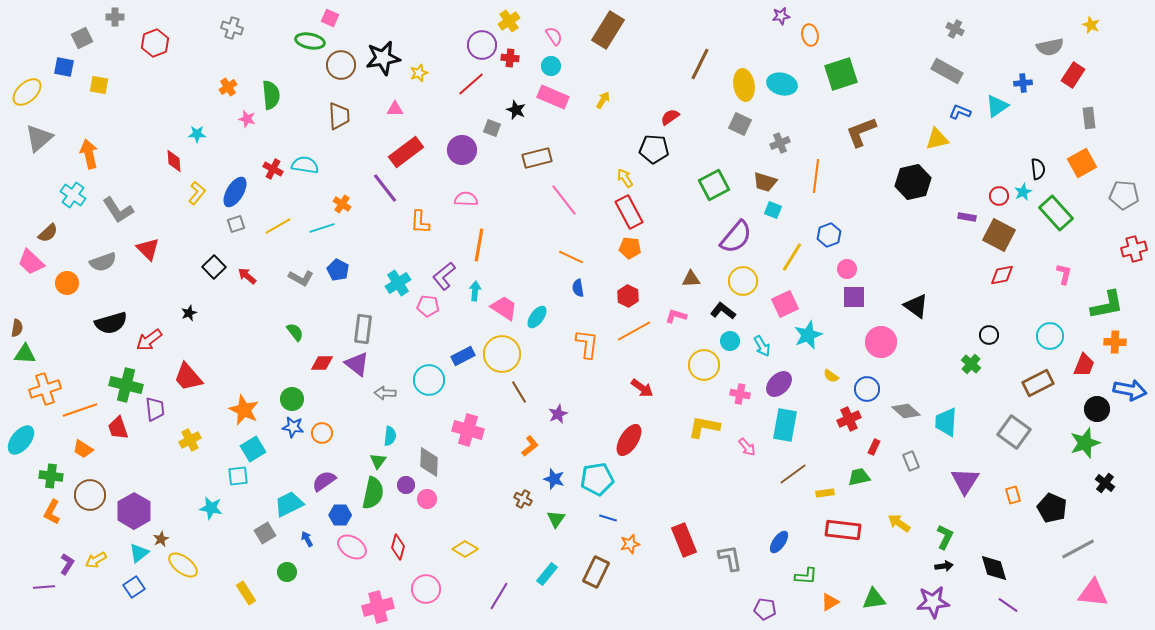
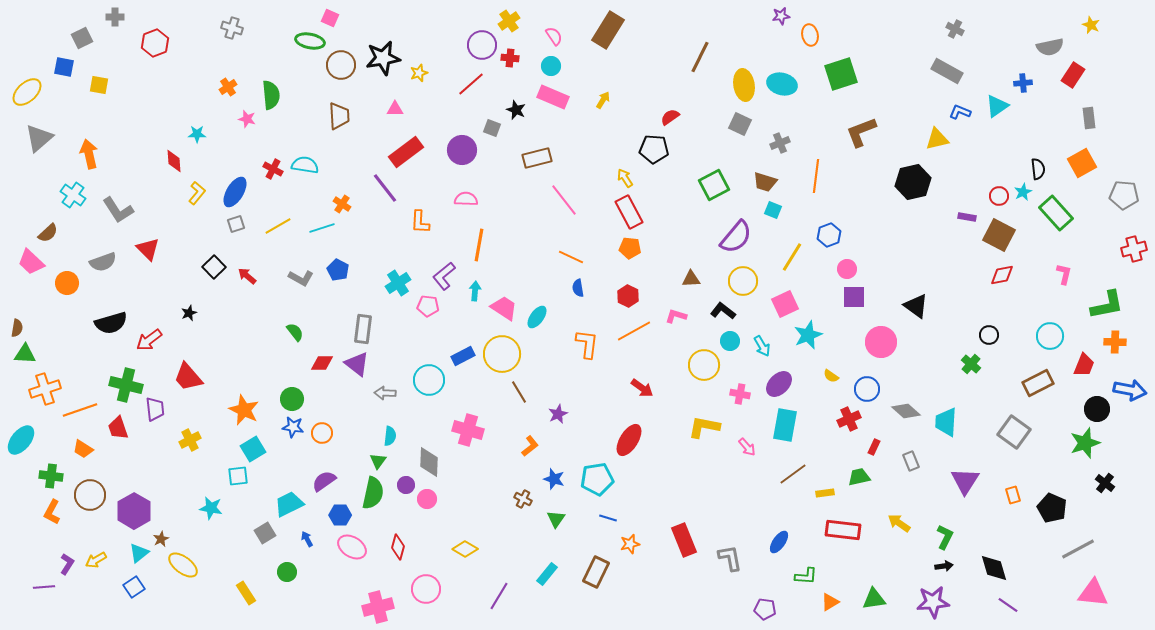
brown line at (700, 64): moved 7 px up
